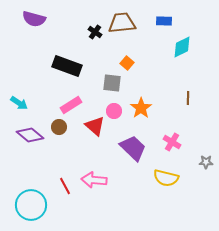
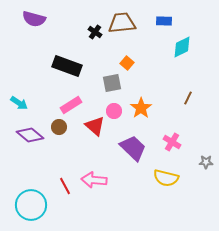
gray square: rotated 18 degrees counterclockwise
brown line: rotated 24 degrees clockwise
